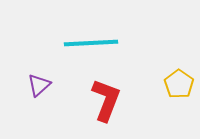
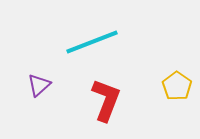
cyan line: moved 1 px right, 1 px up; rotated 18 degrees counterclockwise
yellow pentagon: moved 2 px left, 2 px down
